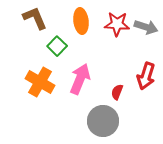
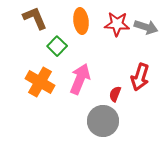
red arrow: moved 6 px left, 1 px down
red semicircle: moved 2 px left, 2 px down
